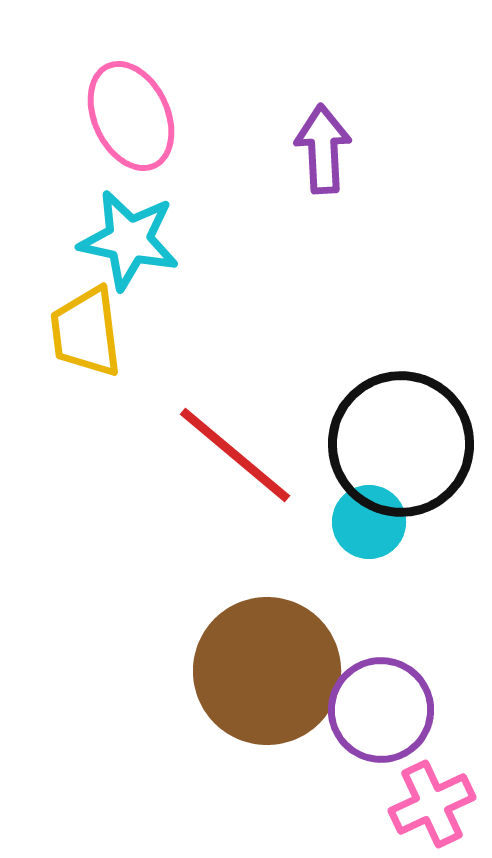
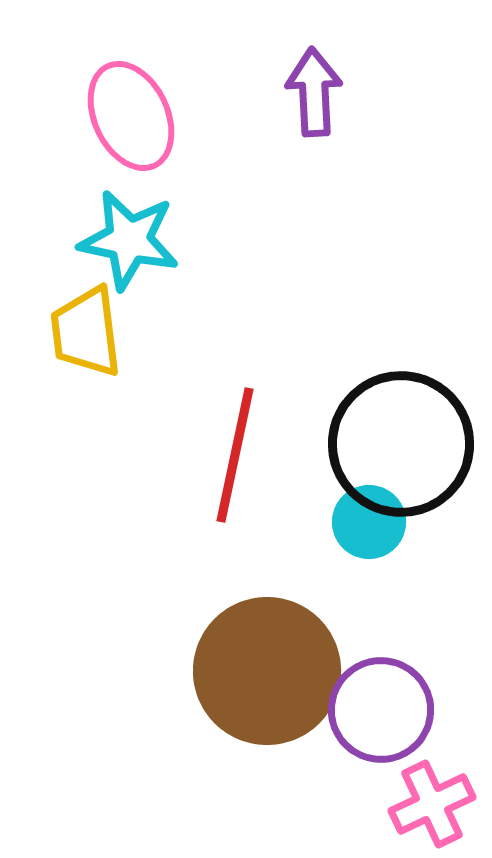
purple arrow: moved 9 px left, 57 px up
red line: rotated 62 degrees clockwise
